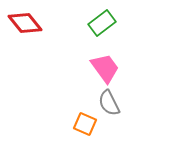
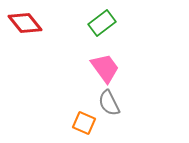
orange square: moved 1 px left, 1 px up
